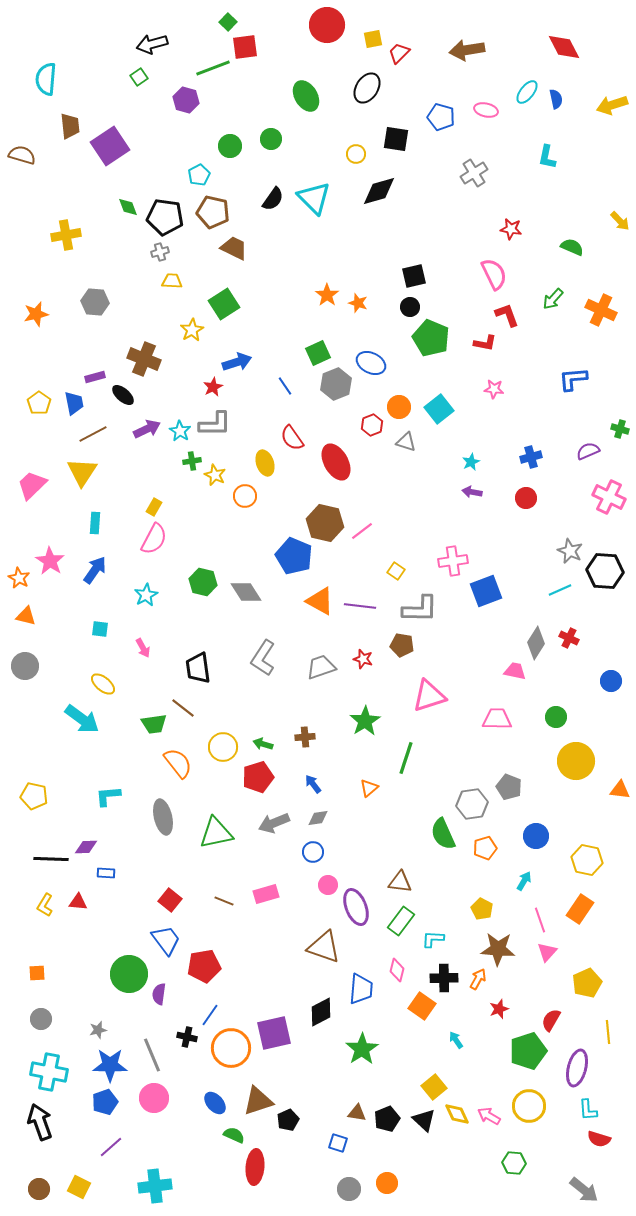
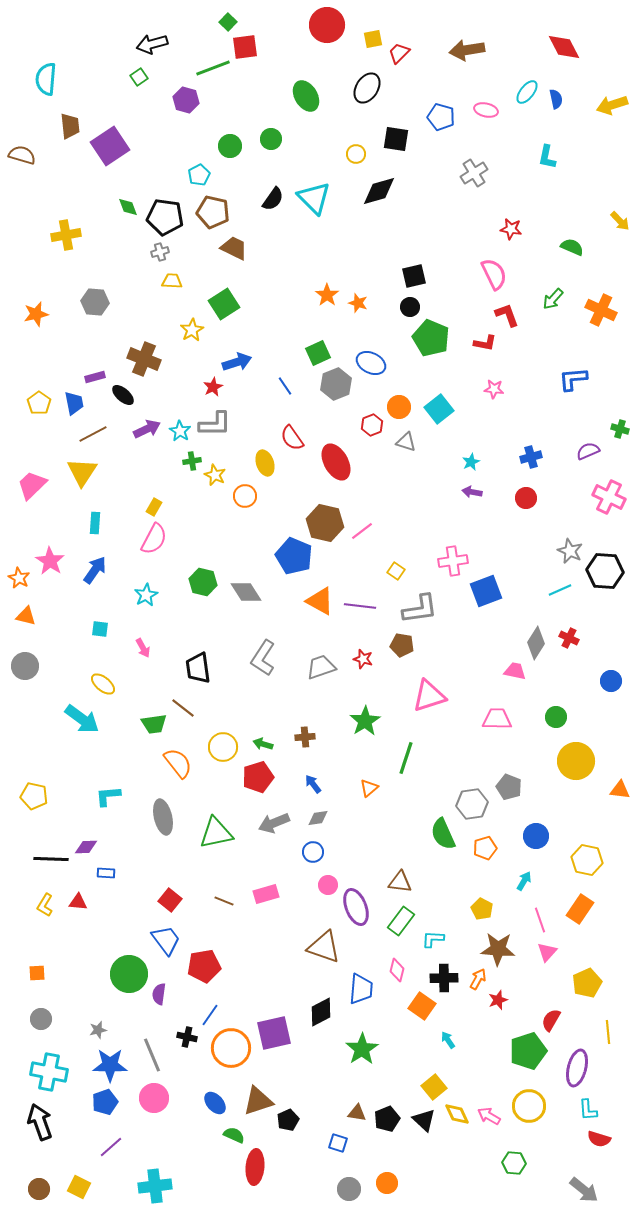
gray L-shape at (420, 609): rotated 9 degrees counterclockwise
red star at (499, 1009): moved 1 px left, 9 px up
cyan arrow at (456, 1040): moved 8 px left
